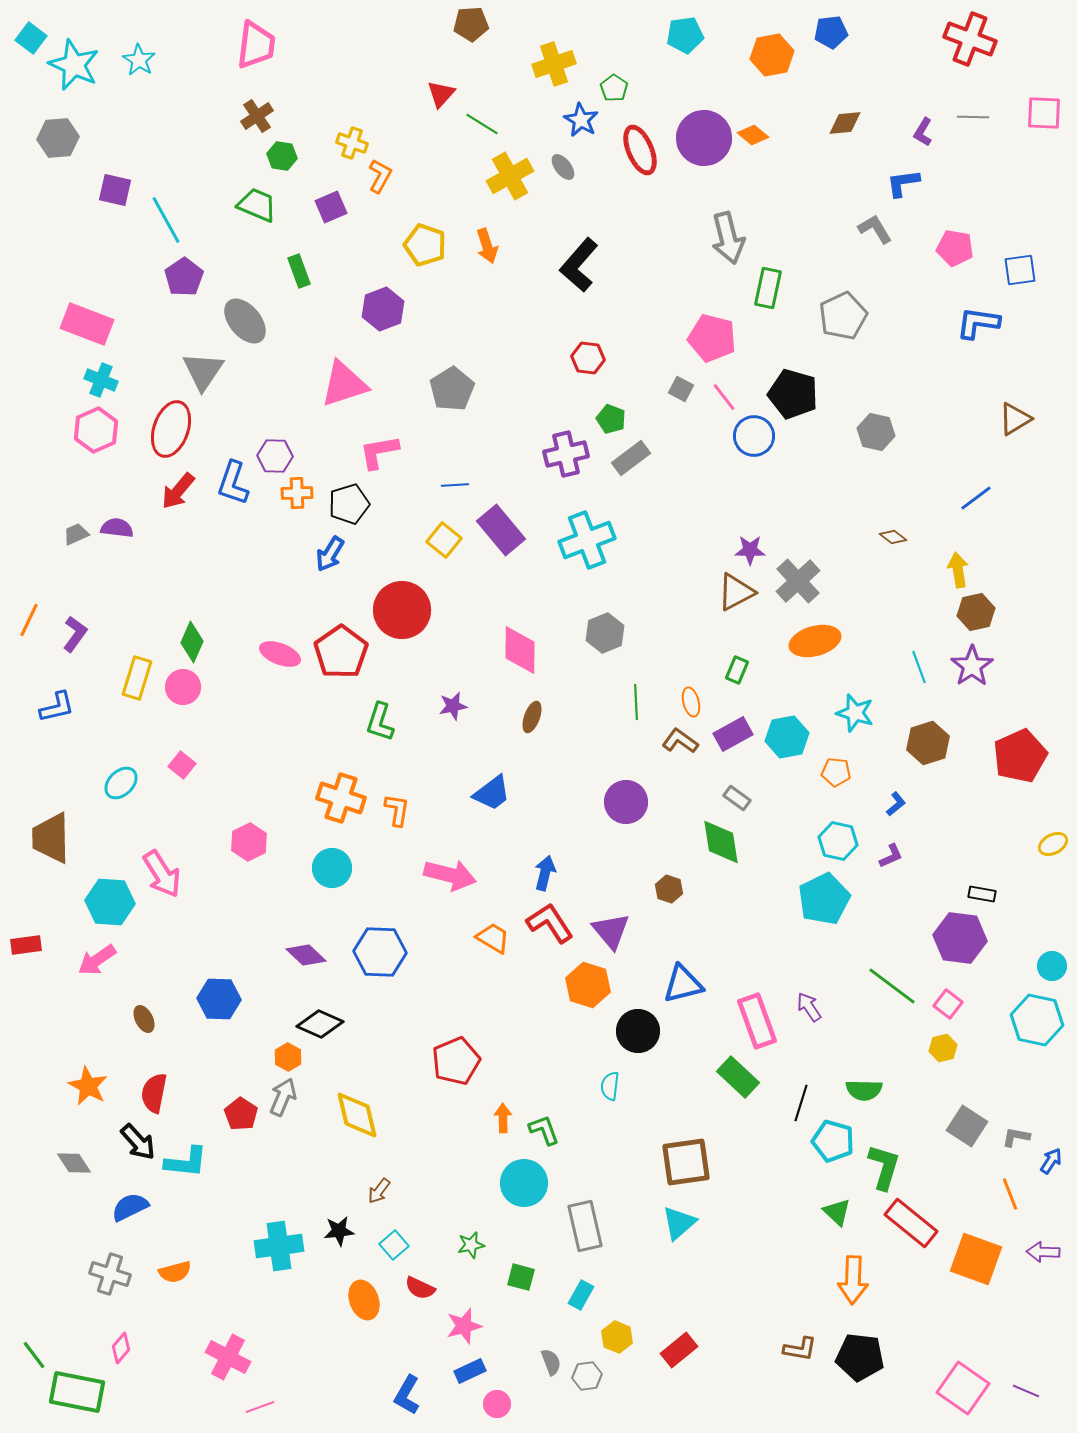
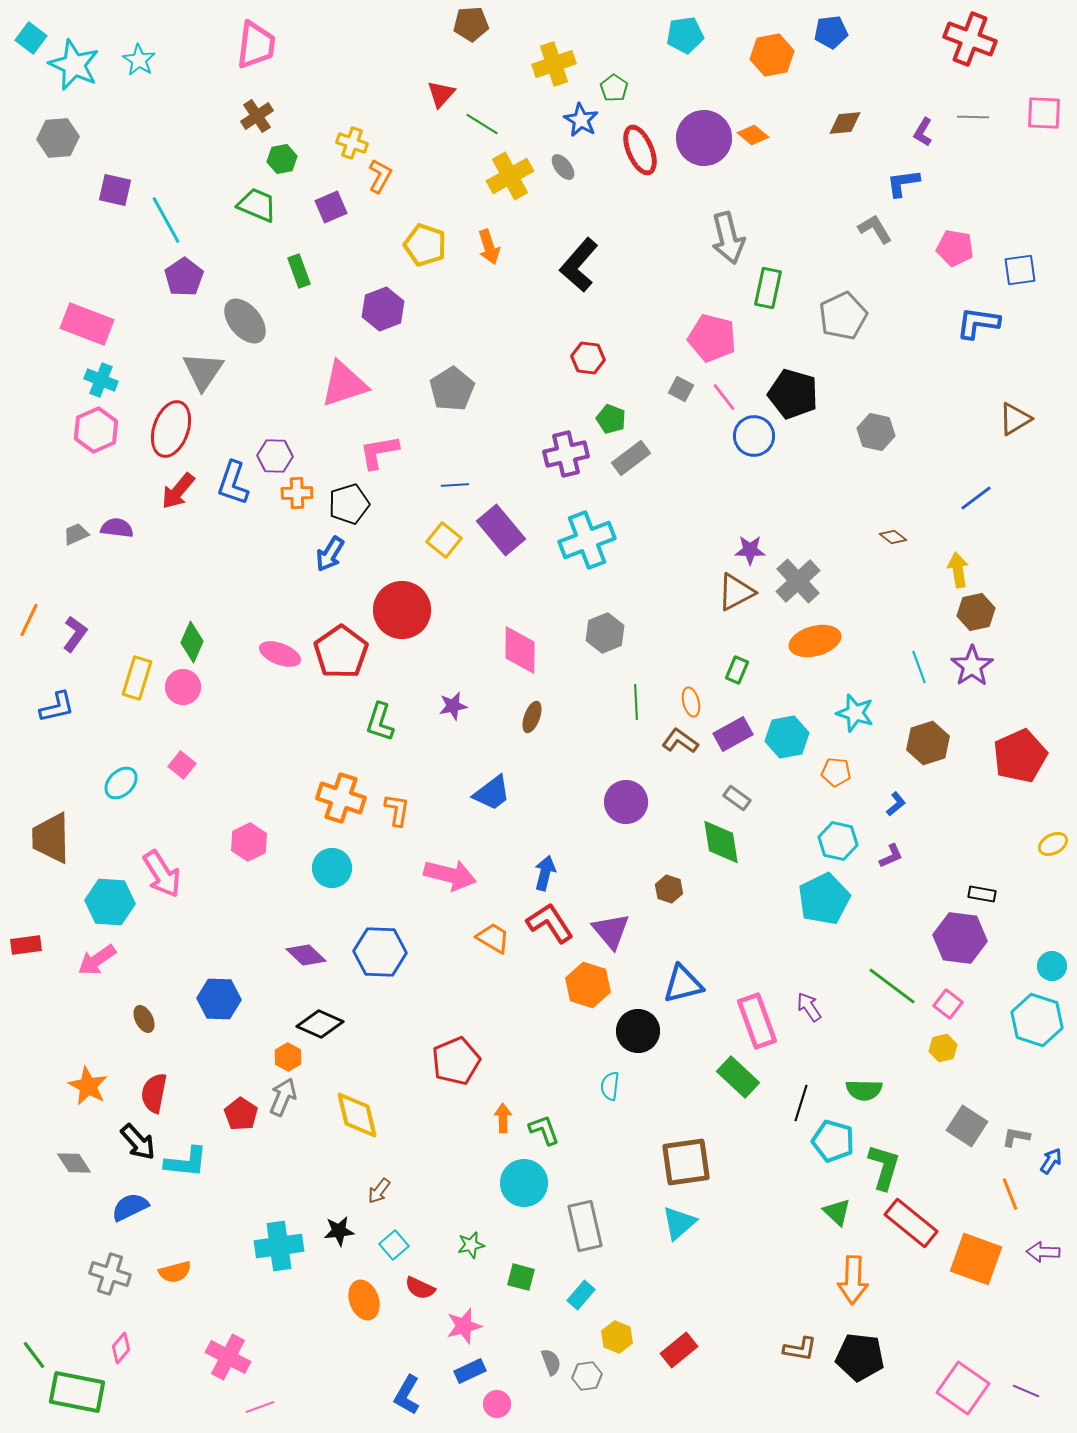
green hexagon at (282, 156): moved 3 px down; rotated 20 degrees counterclockwise
orange arrow at (487, 246): moved 2 px right, 1 px down
cyan hexagon at (1037, 1020): rotated 6 degrees clockwise
cyan rectangle at (581, 1295): rotated 12 degrees clockwise
